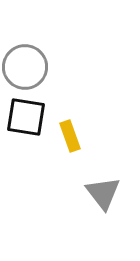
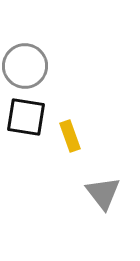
gray circle: moved 1 px up
